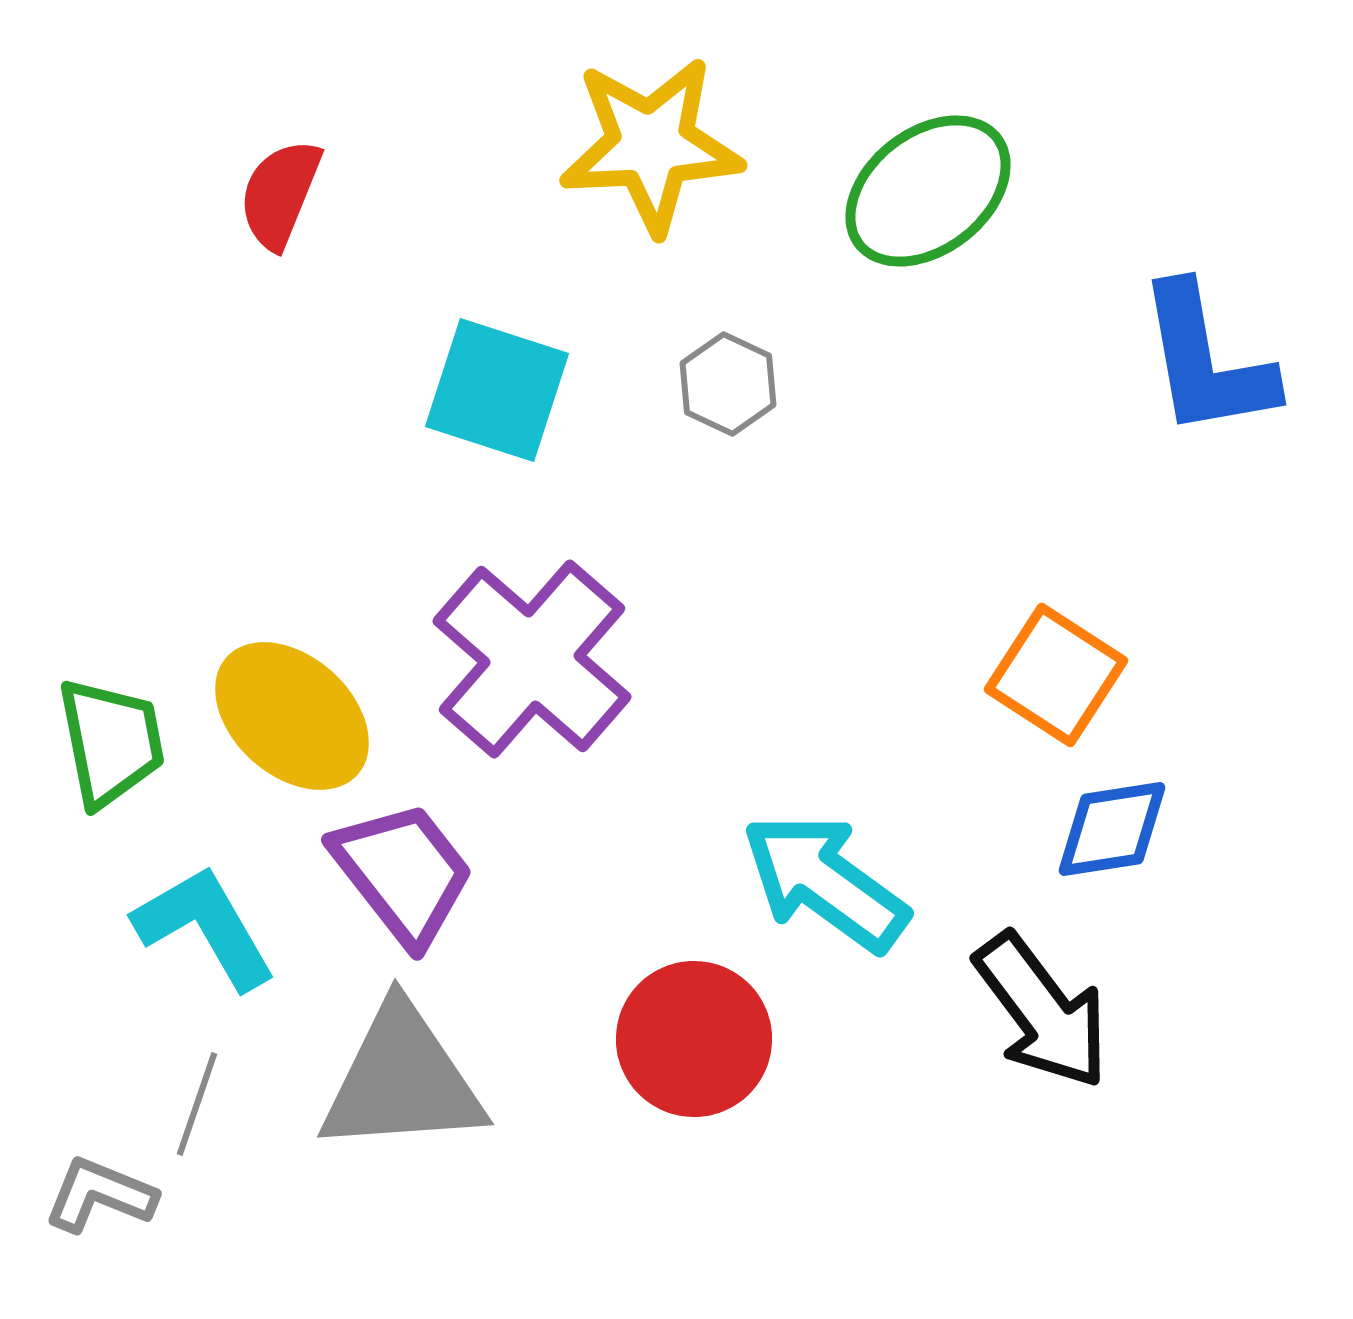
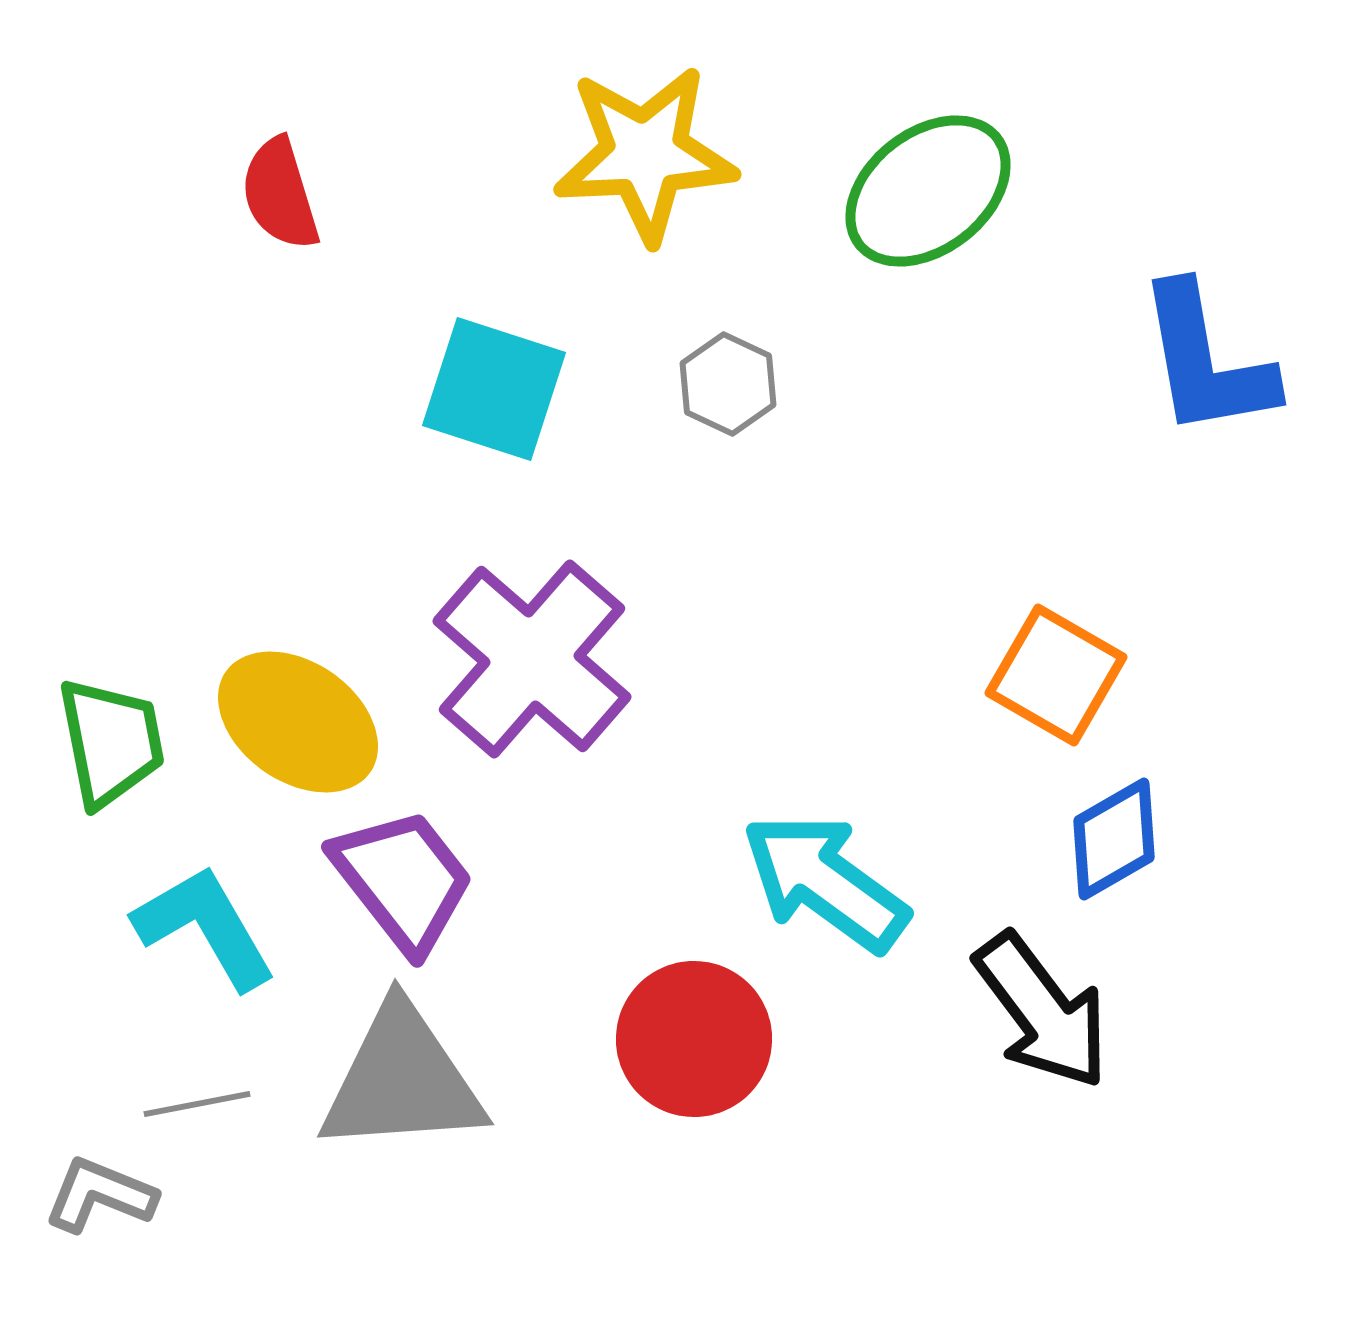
yellow star: moved 6 px left, 9 px down
red semicircle: rotated 39 degrees counterclockwise
cyan square: moved 3 px left, 1 px up
orange square: rotated 3 degrees counterclockwise
yellow ellipse: moved 6 px right, 6 px down; rotated 7 degrees counterclockwise
blue diamond: moved 2 px right, 10 px down; rotated 21 degrees counterclockwise
purple trapezoid: moved 7 px down
gray line: rotated 60 degrees clockwise
